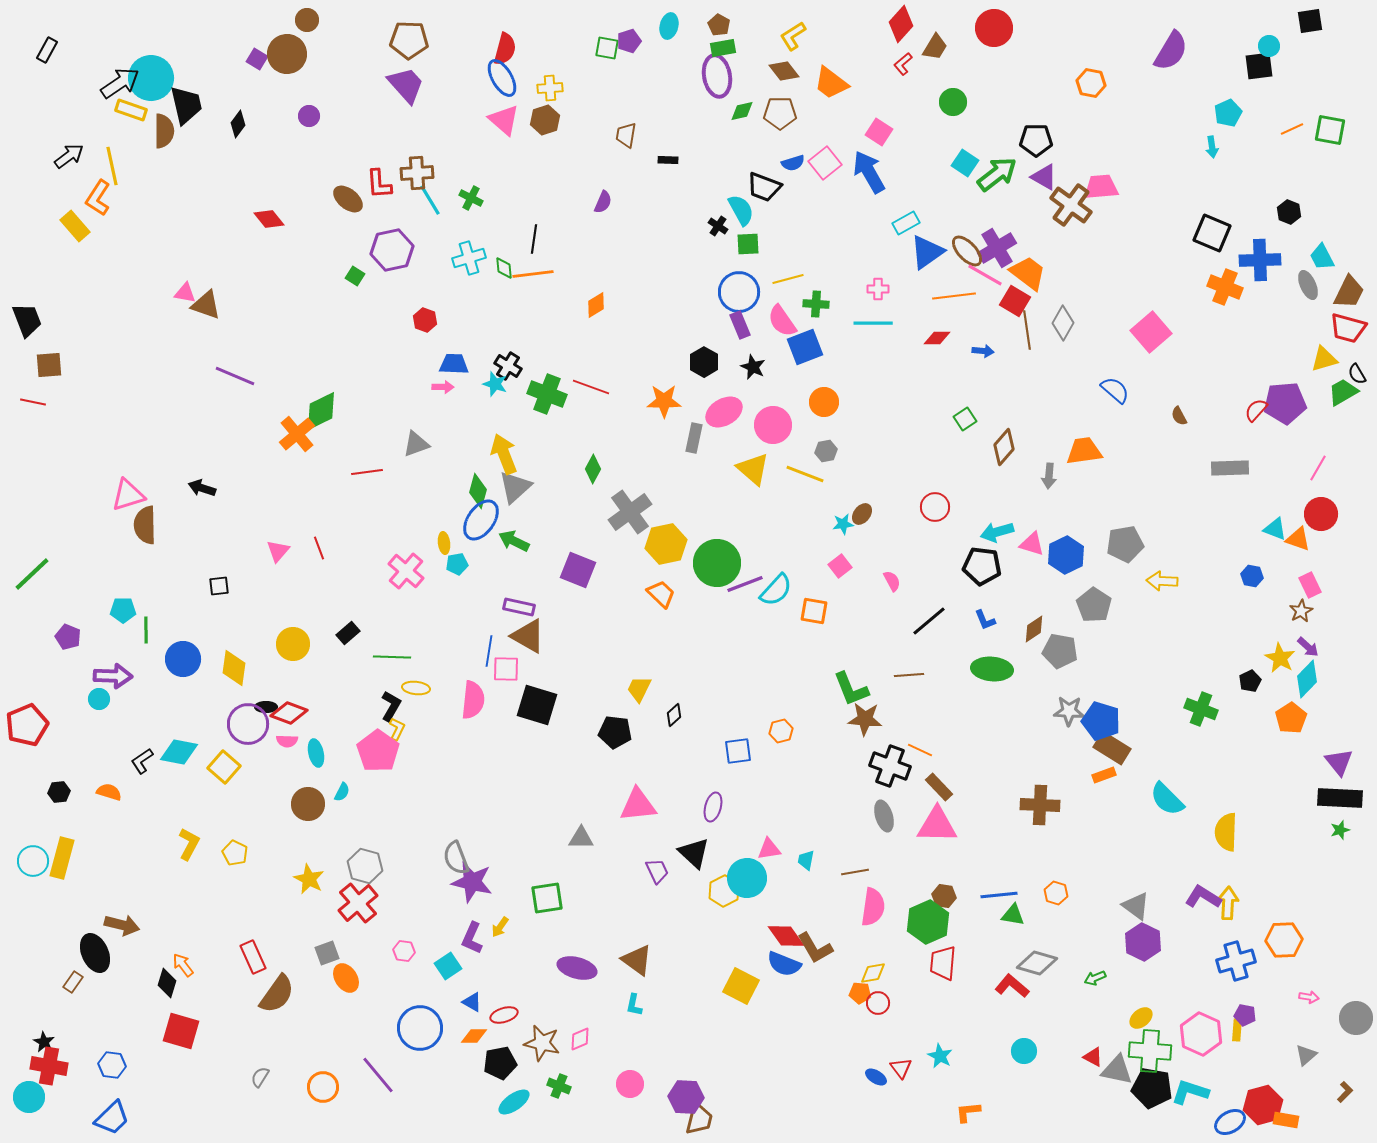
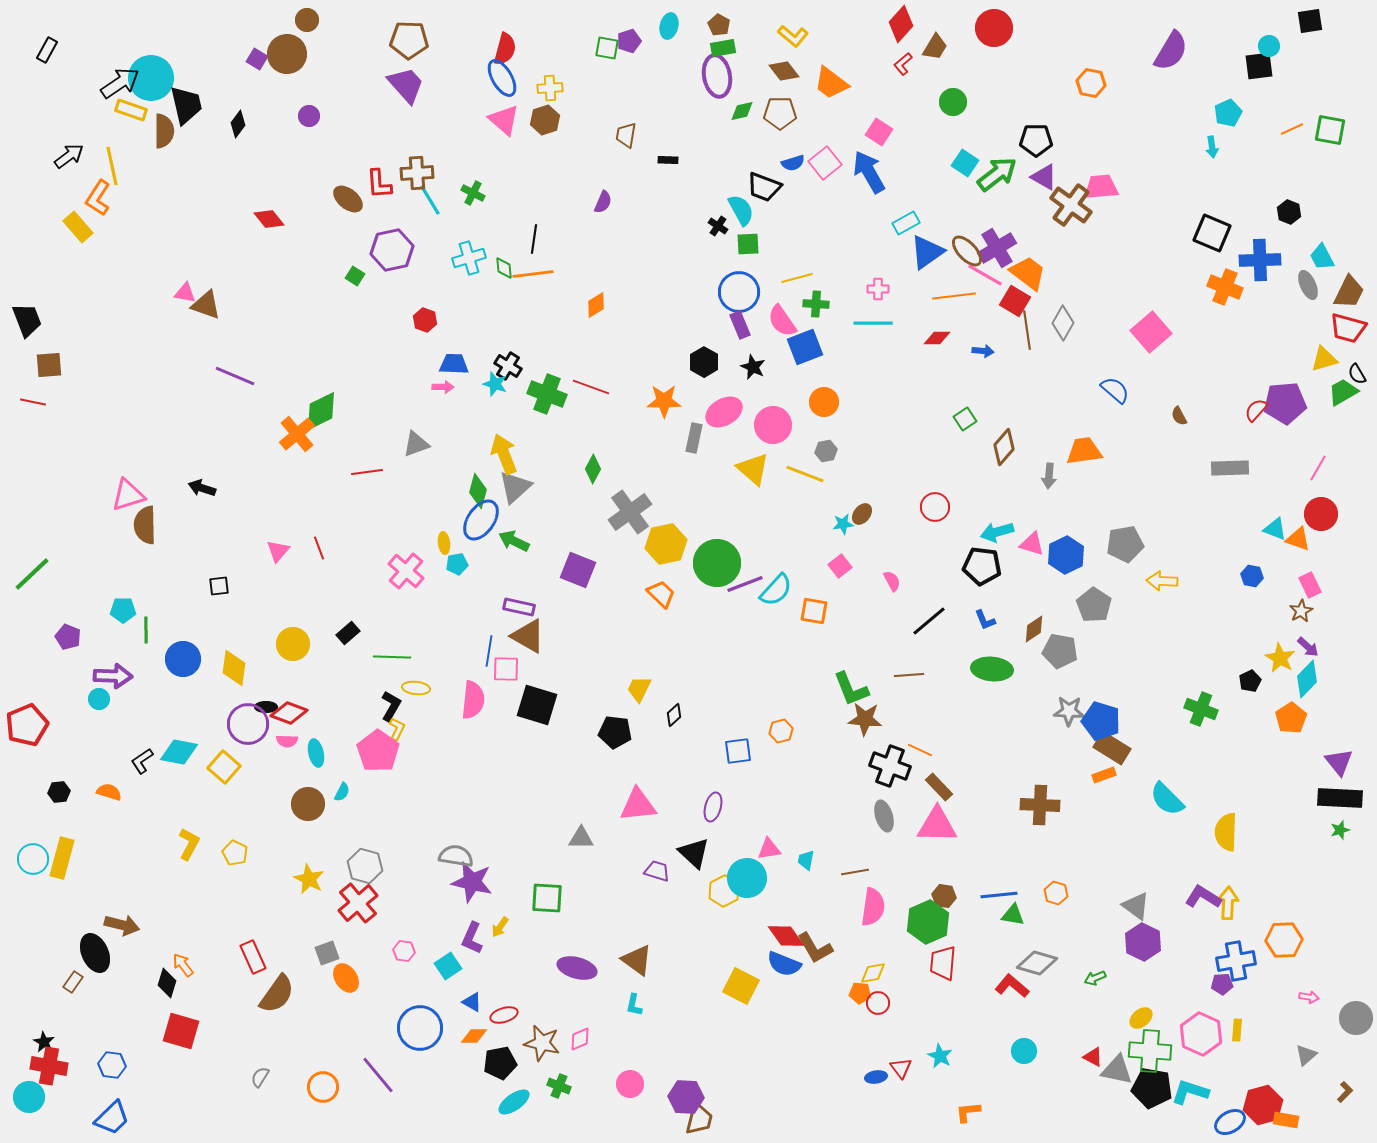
yellow L-shape at (793, 36): rotated 108 degrees counterclockwise
green cross at (471, 198): moved 2 px right, 5 px up
yellow rectangle at (75, 226): moved 3 px right, 1 px down
yellow line at (788, 279): moved 9 px right, 1 px up
gray semicircle at (456, 858): moved 2 px up; rotated 120 degrees clockwise
cyan circle at (33, 861): moved 2 px up
purple trapezoid at (657, 871): rotated 48 degrees counterclockwise
green square at (547, 898): rotated 12 degrees clockwise
blue cross at (1236, 961): rotated 6 degrees clockwise
purple pentagon at (1245, 1015): moved 23 px left, 31 px up; rotated 15 degrees counterclockwise
blue ellipse at (876, 1077): rotated 40 degrees counterclockwise
